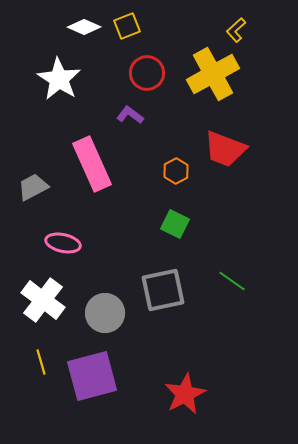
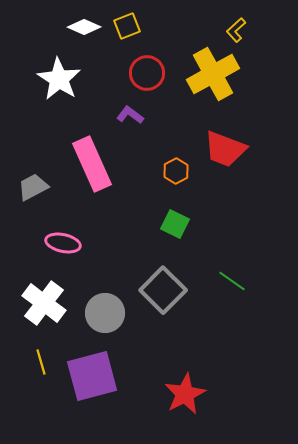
gray square: rotated 33 degrees counterclockwise
white cross: moved 1 px right, 3 px down
